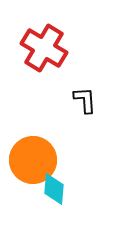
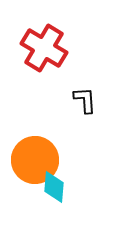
orange circle: moved 2 px right
cyan diamond: moved 2 px up
